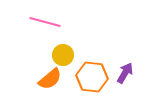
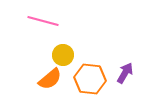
pink line: moved 2 px left, 1 px up
orange hexagon: moved 2 px left, 2 px down
